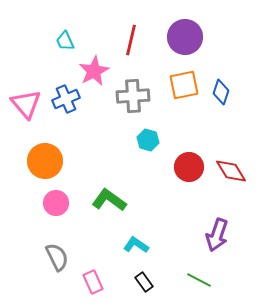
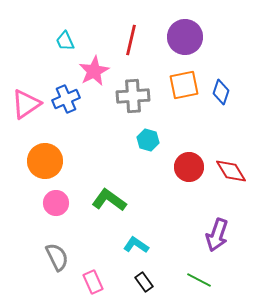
pink triangle: rotated 36 degrees clockwise
